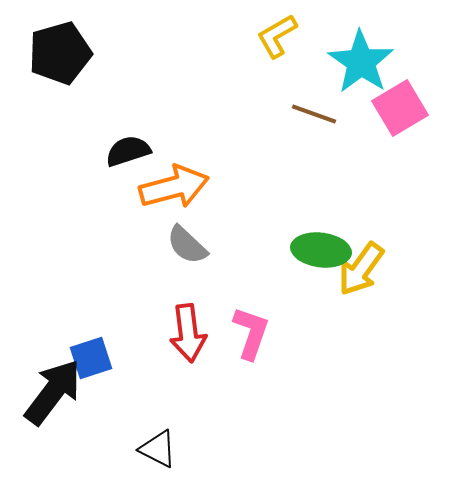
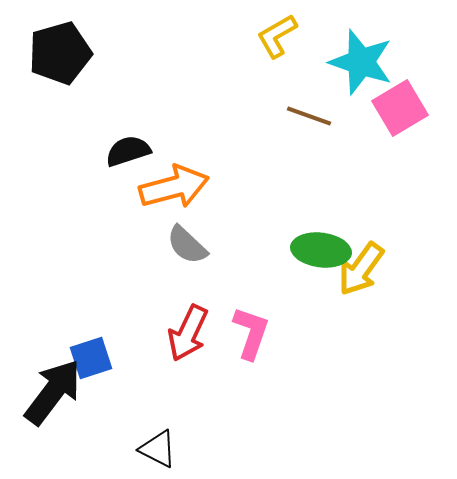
cyan star: rotated 16 degrees counterclockwise
brown line: moved 5 px left, 2 px down
red arrow: rotated 32 degrees clockwise
